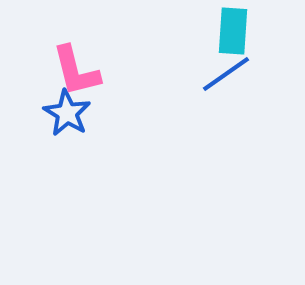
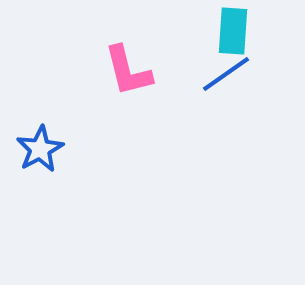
pink L-shape: moved 52 px right
blue star: moved 27 px left, 36 px down; rotated 12 degrees clockwise
